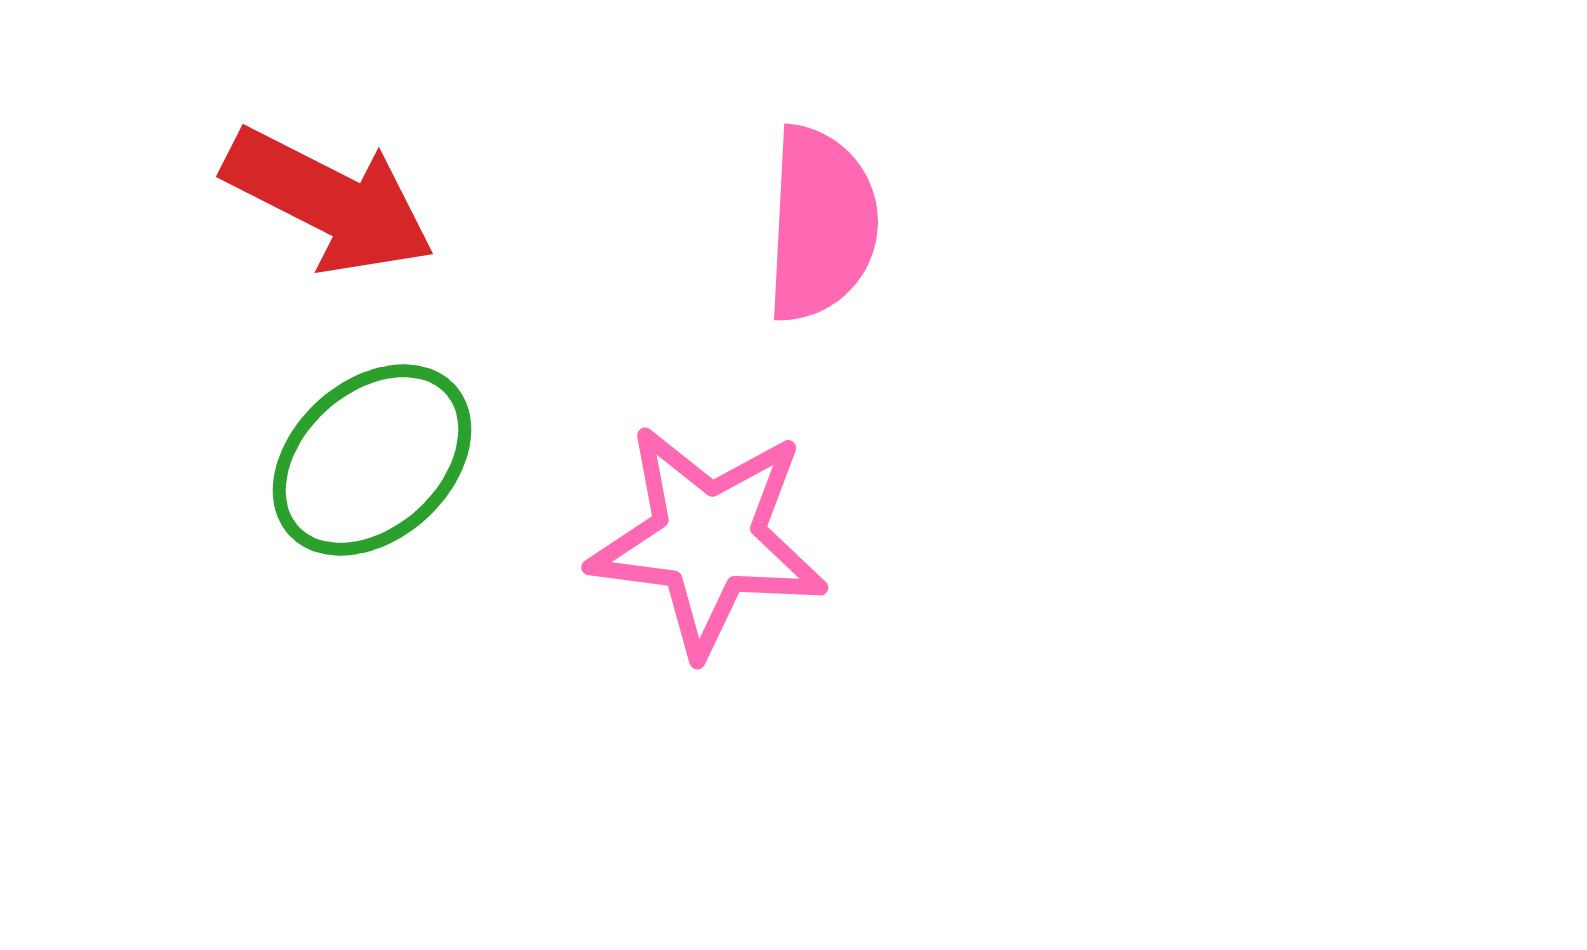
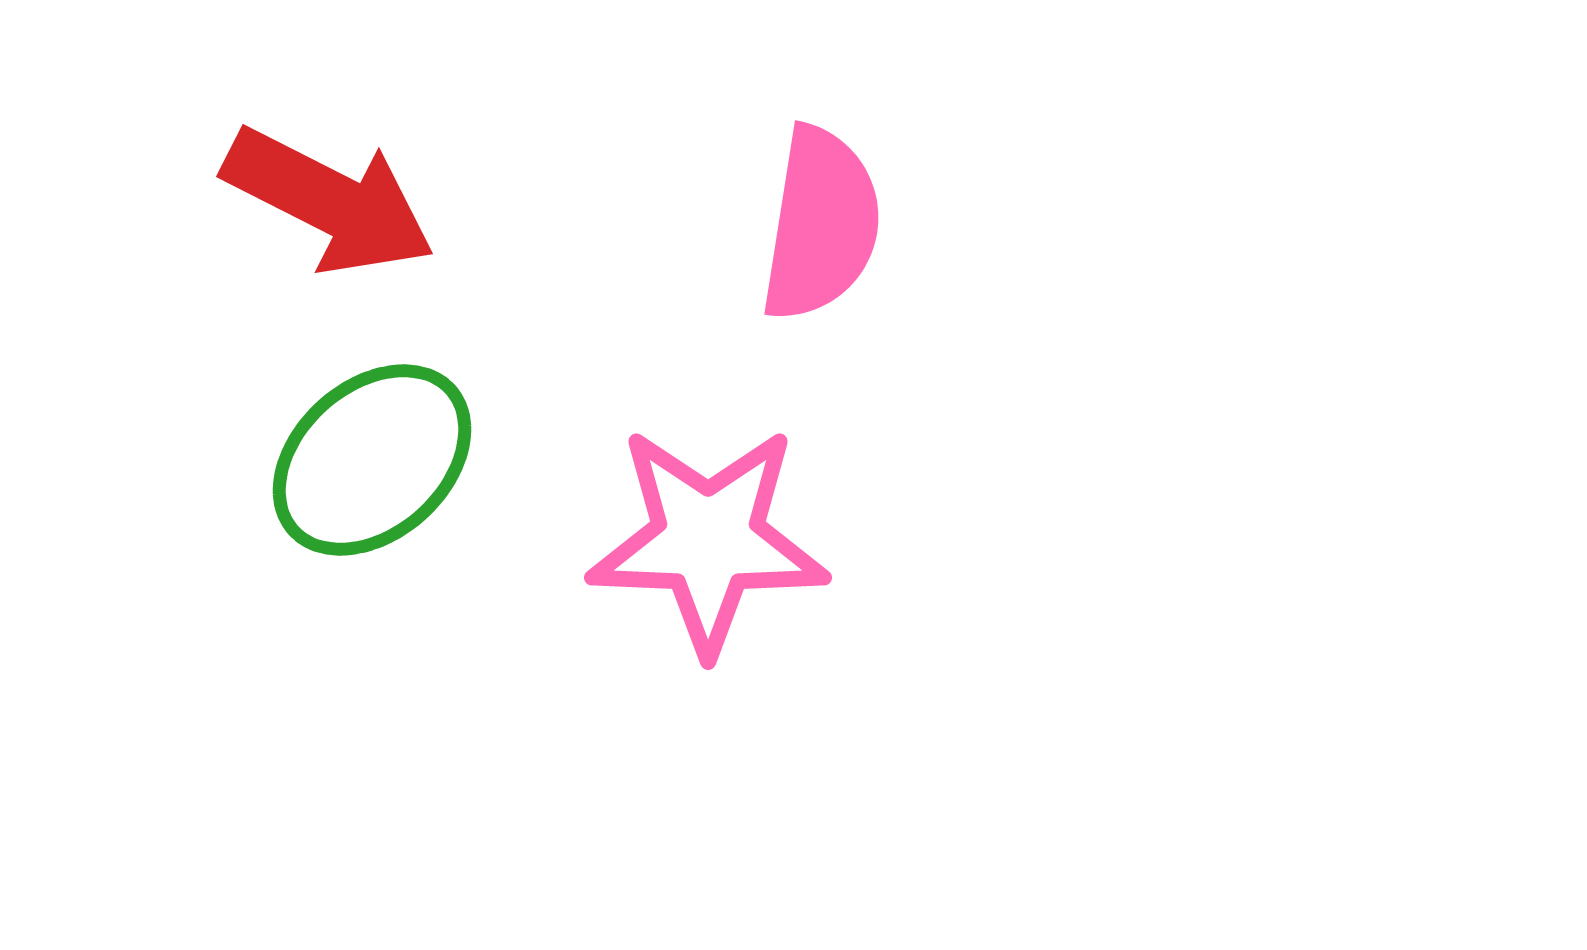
pink semicircle: rotated 6 degrees clockwise
pink star: rotated 5 degrees counterclockwise
